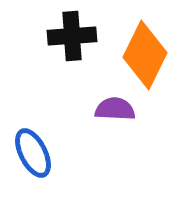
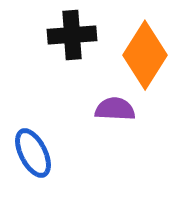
black cross: moved 1 px up
orange diamond: rotated 6 degrees clockwise
